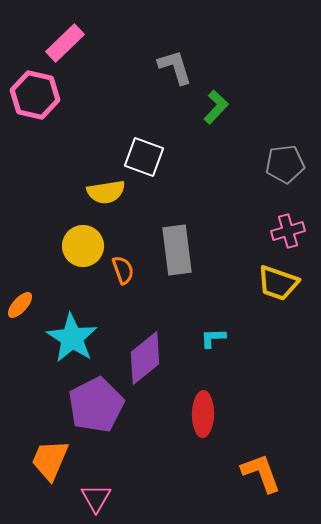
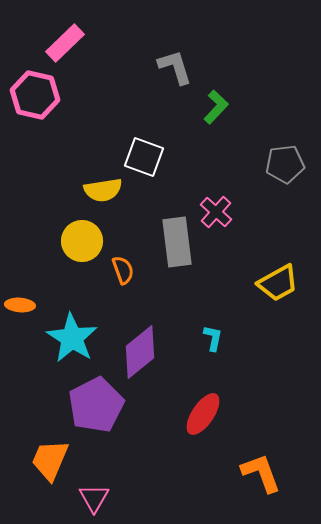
yellow semicircle: moved 3 px left, 2 px up
pink cross: moved 72 px left, 19 px up; rotated 32 degrees counterclockwise
yellow circle: moved 1 px left, 5 px up
gray rectangle: moved 8 px up
yellow trapezoid: rotated 48 degrees counterclockwise
orange ellipse: rotated 52 degrees clockwise
cyan L-shape: rotated 104 degrees clockwise
purple diamond: moved 5 px left, 6 px up
red ellipse: rotated 33 degrees clockwise
pink triangle: moved 2 px left
